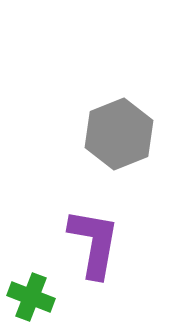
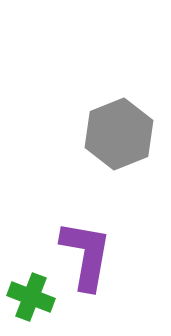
purple L-shape: moved 8 px left, 12 px down
